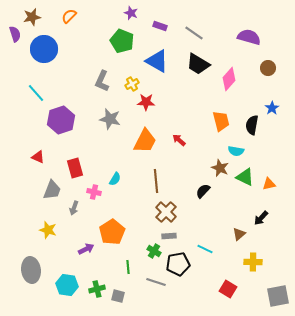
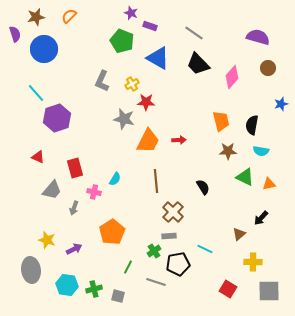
brown star at (32, 17): moved 4 px right
purple rectangle at (160, 26): moved 10 px left
purple semicircle at (249, 37): moved 9 px right
blue triangle at (157, 61): moved 1 px right, 3 px up
black trapezoid at (198, 64): rotated 15 degrees clockwise
pink diamond at (229, 79): moved 3 px right, 2 px up
blue star at (272, 108): moved 9 px right, 4 px up; rotated 16 degrees clockwise
gray star at (110, 119): moved 14 px right
purple hexagon at (61, 120): moved 4 px left, 2 px up
red arrow at (179, 140): rotated 136 degrees clockwise
orange trapezoid at (145, 141): moved 3 px right
cyan semicircle at (236, 151): moved 25 px right
brown star at (220, 168): moved 8 px right, 17 px up; rotated 24 degrees counterclockwise
gray trapezoid at (52, 190): rotated 20 degrees clockwise
black semicircle at (203, 191): moved 4 px up; rotated 105 degrees clockwise
brown cross at (166, 212): moved 7 px right
yellow star at (48, 230): moved 1 px left, 10 px down
purple arrow at (86, 249): moved 12 px left
green cross at (154, 251): rotated 24 degrees clockwise
green line at (128, 267): rotated 32 degrees clockwise
green cross at (97, 289): moved 3 px left
gray square at (278, 296): moved 9 px left, 5 px up; rotated 10 degrees clockwise
